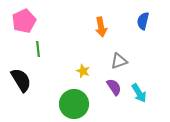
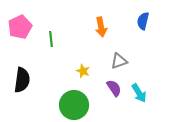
pink pentagon: moved 4 px left, 6 px down
green line: moved 13 px right, 10 px up
black semicircle: moved 1 px right; rotated 40 degrees clockwise
purple semicircle: moved 1 px down
green circle: moved 1 px down
